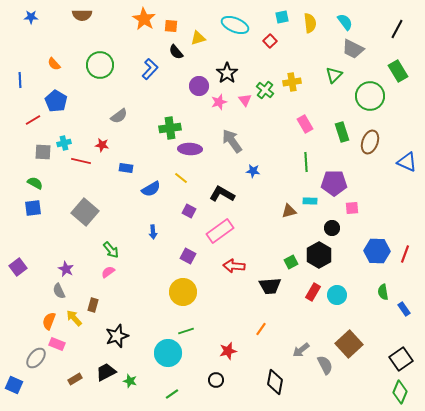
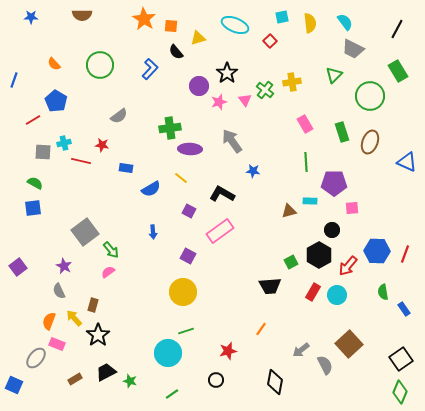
blue line at (20, 80): moved 6 px left; rotated 21 degrees clockwise
gray square at (85, 212): moved 20 px down; rotated 12 degrees clockwise
black circle at (332, 228): moved 2 px down
red arrow at (234, 266): moved 114 px right; rotated 55 degrees counterclockwise
purple star at (66, 269): moved 2 px left, 3 px up
black star at (117, 336): moved 19 px left, 1 px up; rotated 15 degrees counterclockwise
